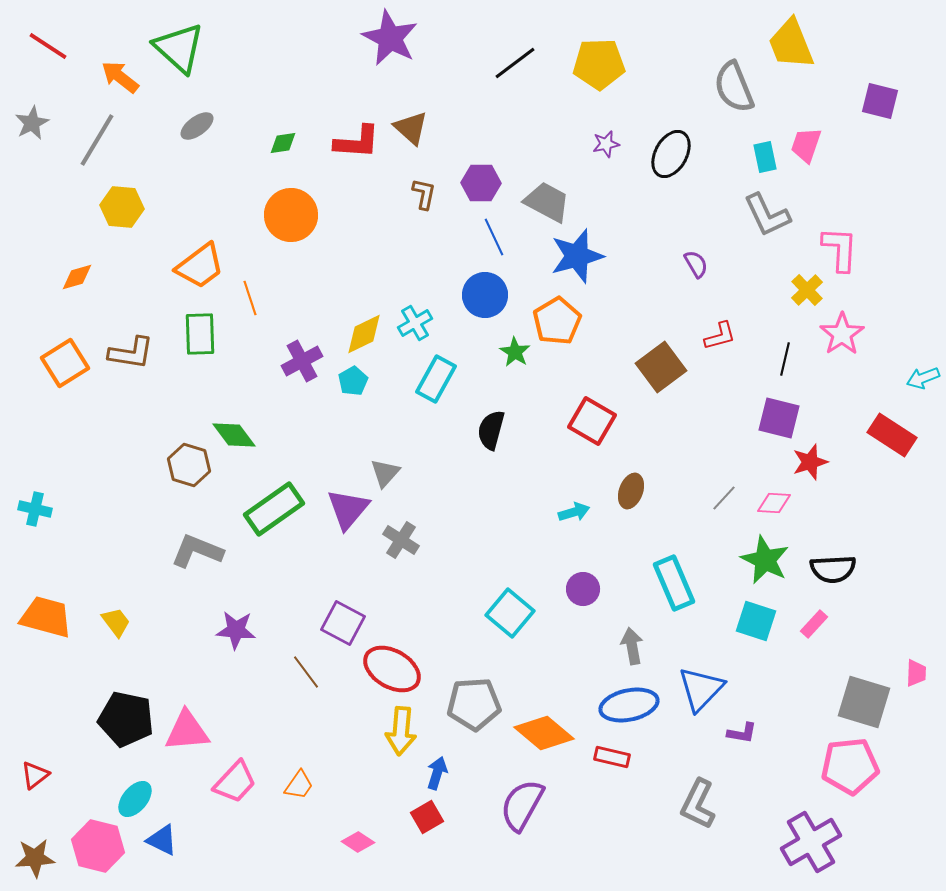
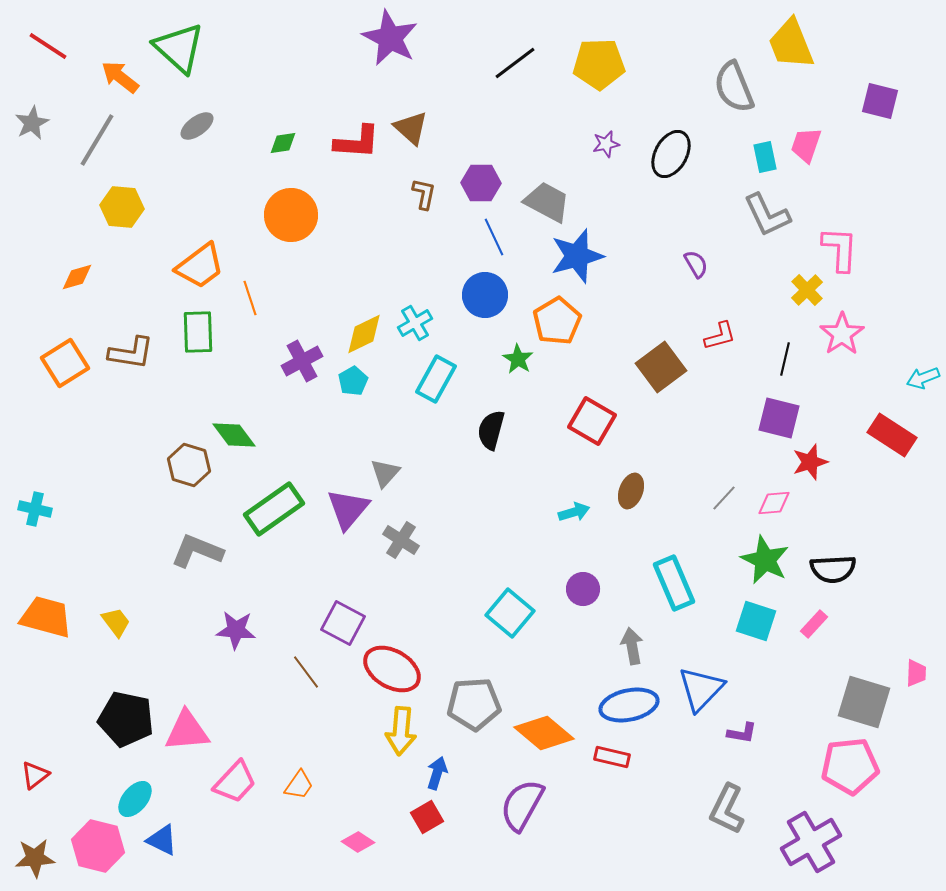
green rectangle at (200, 334): moved 2 px left, 2 px up
green star at (515, 352): moved 3 px right, 7 px down
pink diamond at (774, 503): rotated 8 degrees counterclockwise
gray L-shape at (698, 804): moved 29 px right, 5 px down
